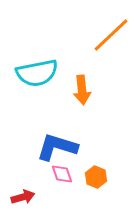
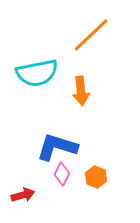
orange line: moved 20 px left
orange arrow: moved 1 px left, 1 px down
pink diamond: rotated 45 degrees clockwise
red arrow: moved 2 px up
